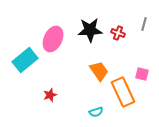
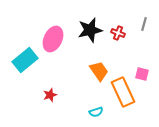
black star: rotated 10 degrees counterclockwise
